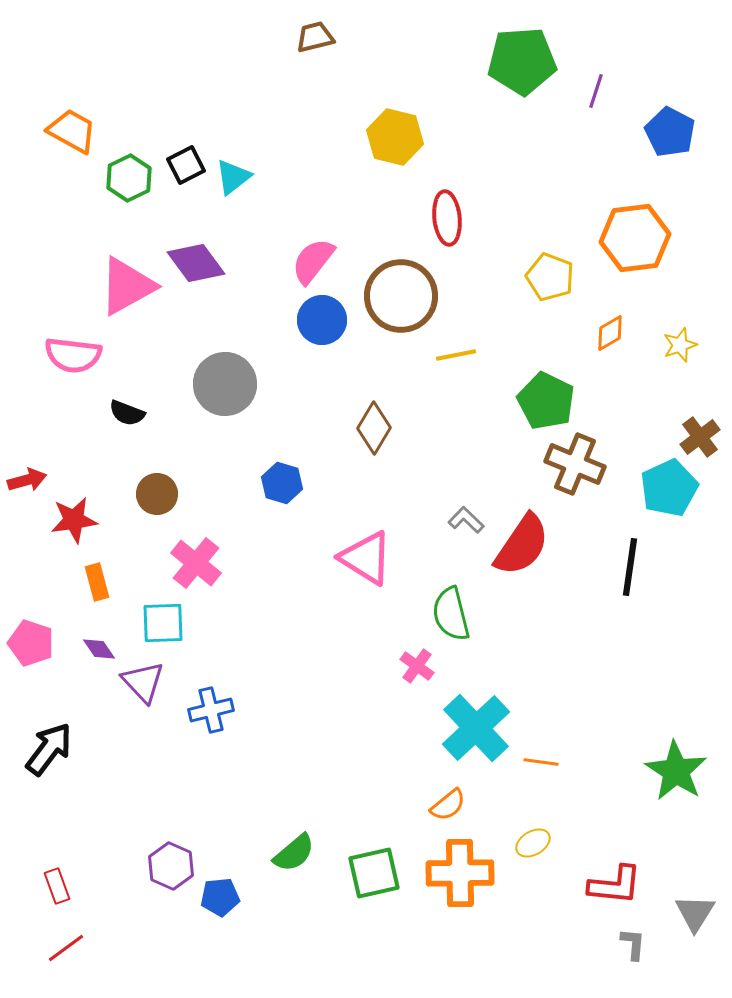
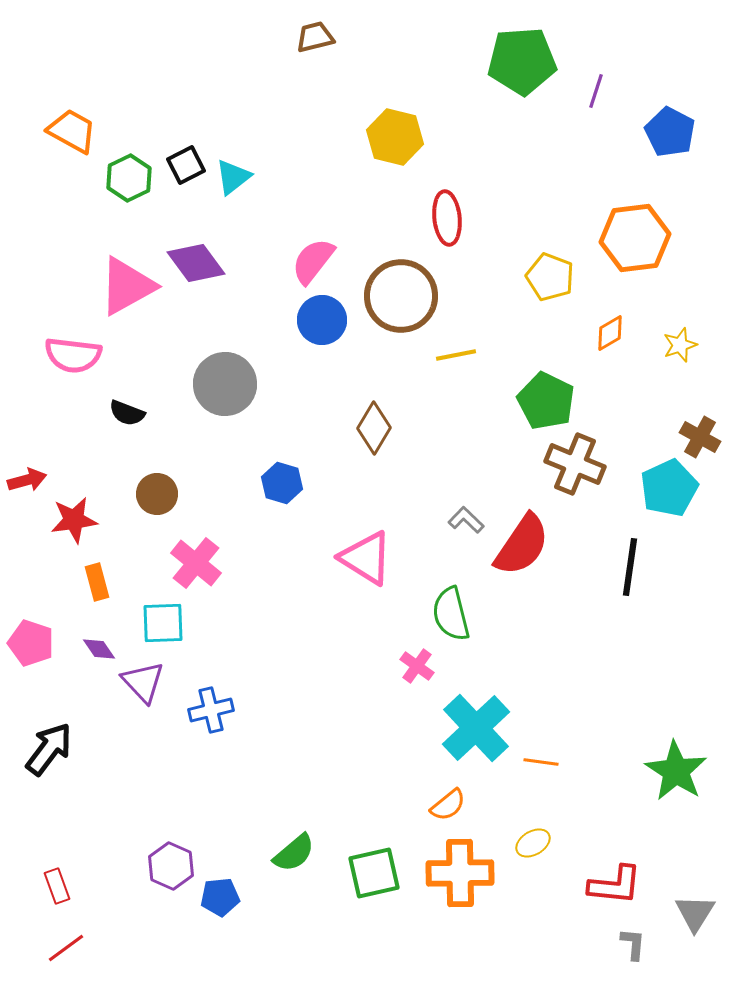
brown cross at (700, 437): rotated 24 degrees counterclockwise
